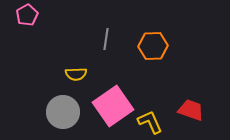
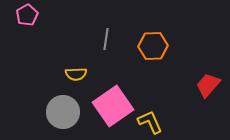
red trapezoid: moved 17 px right, 25 px up; rotated 68 degrees counterclockwise
